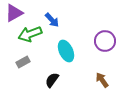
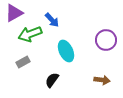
purple circle: moved 1 px right, 1 px up
brown arrow: rotated 133 degrees clockwise
